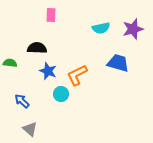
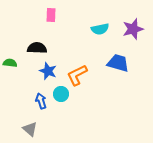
cyan semicircle: moved 1 px left, 1 px down
blue arrow: moved 19 px right; rotated 28 degrees clockwise
